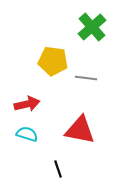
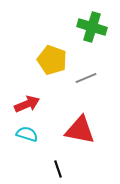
green cross: rotated 32 degrees counterclockwise
yellow pentagon: moved 1 px left, 1 px up; rotated 12 degrees clockwise
gray line: rotated 30 degrees counterclockwise
red arrow: rotated 10 degrees counterclockwise
